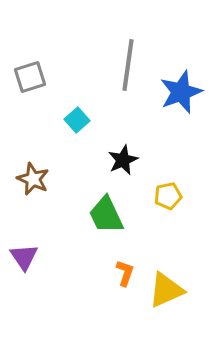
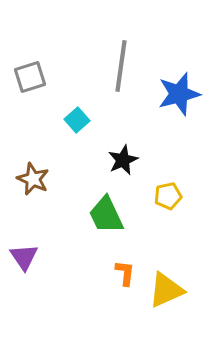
gray line: moved 7 px left, 1 px down
blue star: moved 2 px left, 2 px down; rotated 6 degrees clockwise
orange L-shape: rotated 12 degrees counterclockwise
